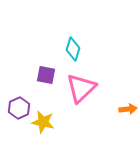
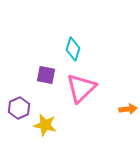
yellow star: moved 2 px right, 3 px down
